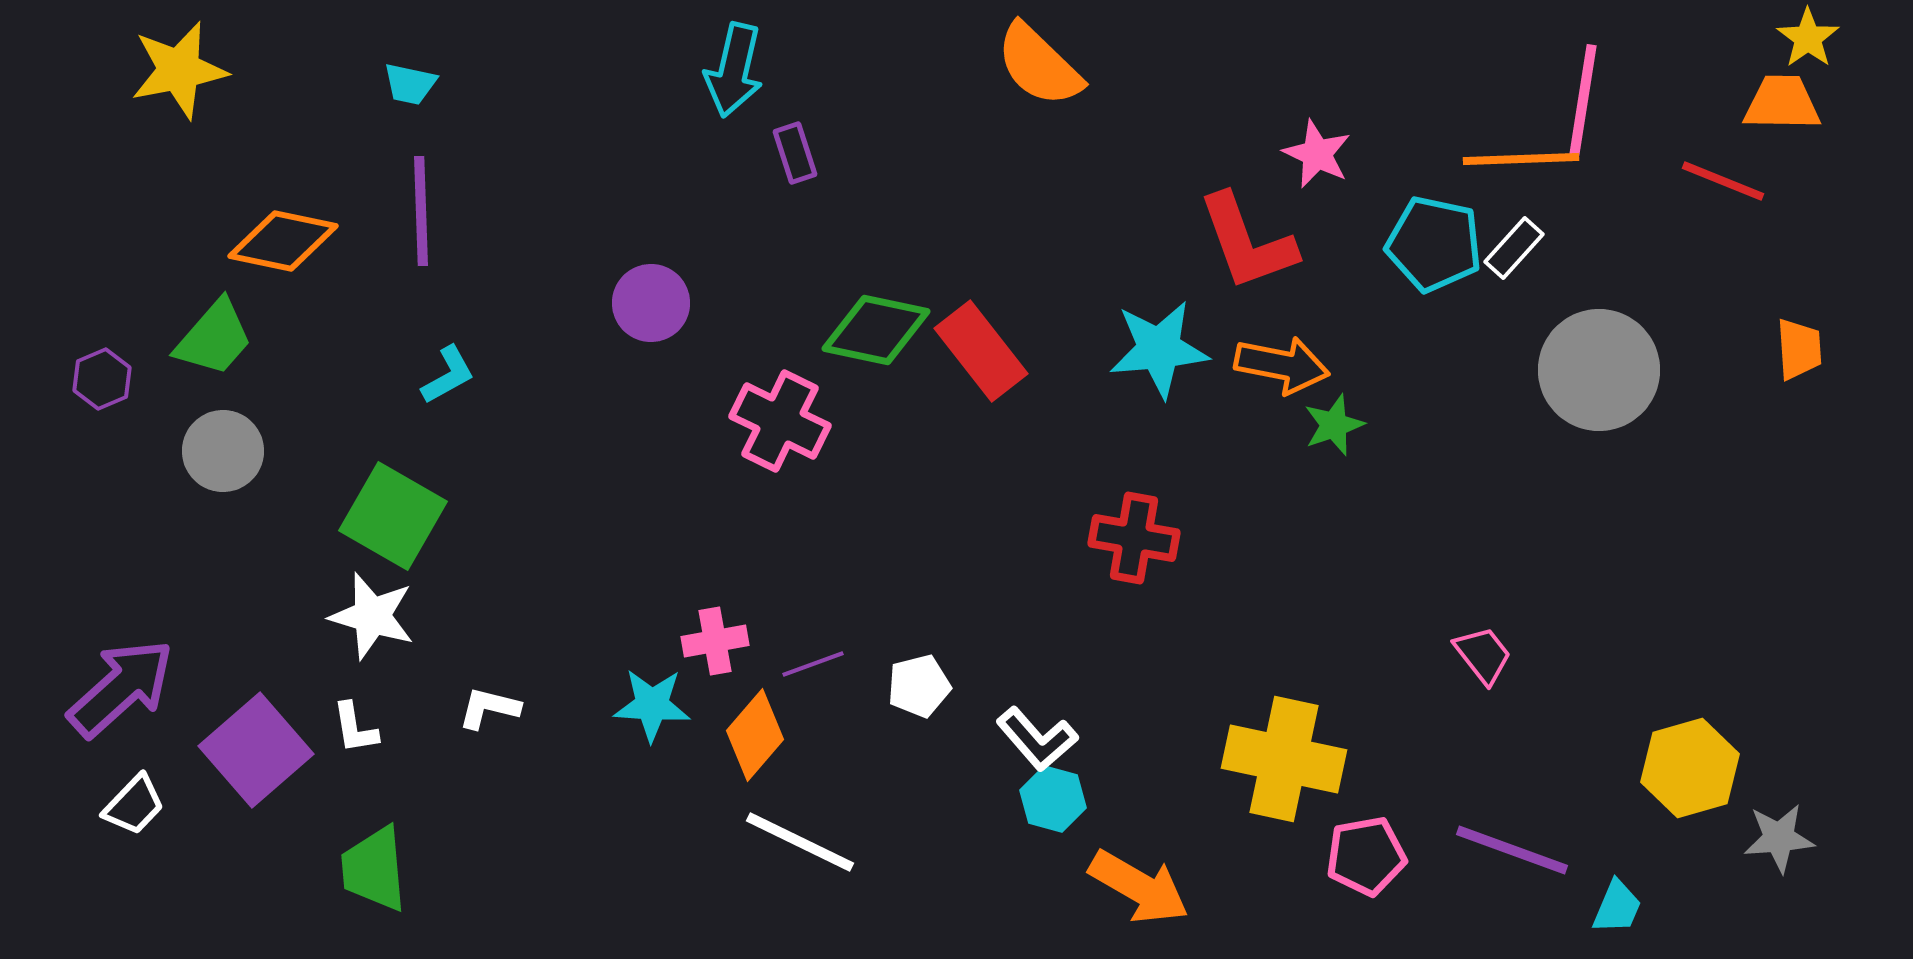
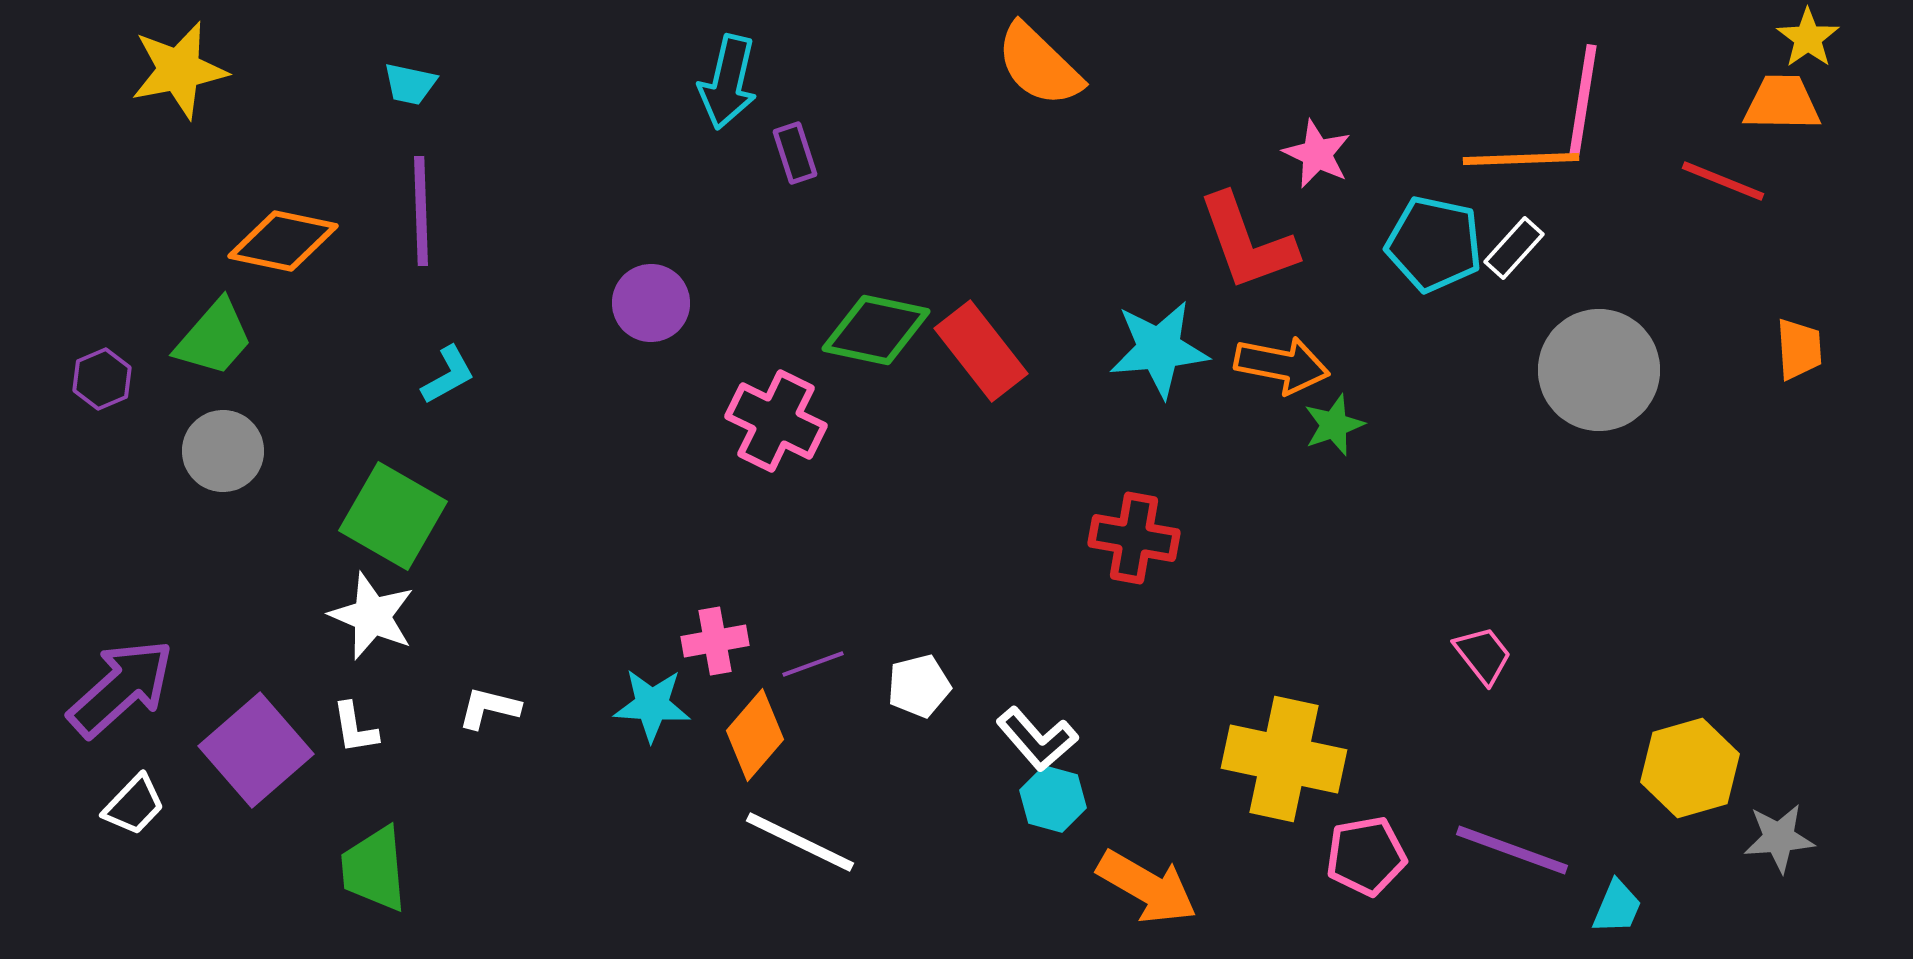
cyan arrow at (734, 70): moved 6 px left, 12 px down
pink cross at (780, 421): moved 4 px left
white star at (372, 616): rotated 6 degrees clockwise
orange arrow at (1139, 887): moved 8 px right
